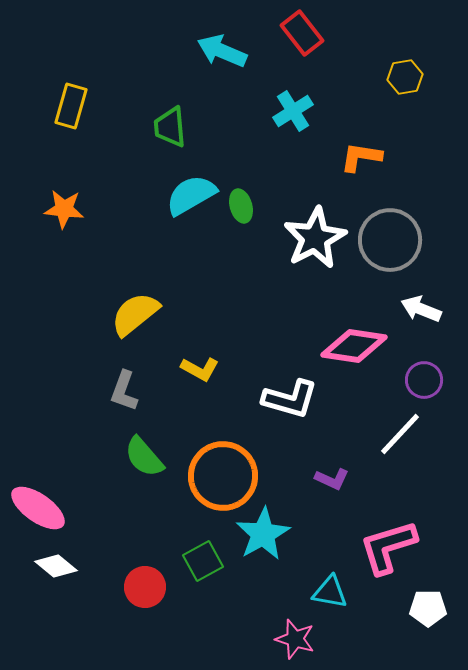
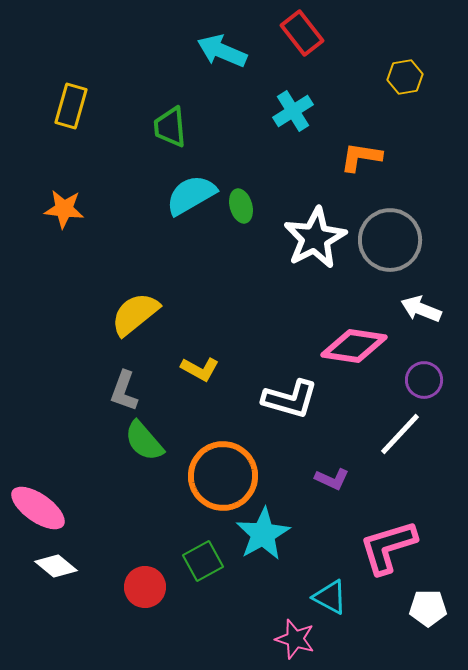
green semicircle: moved 16 px up
cyan triangle: moved 5 px down; rotated 18 degrees clockwise
